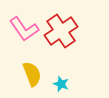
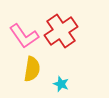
pink L-shape: moved 7 px down
yellow semicircle: moved 5 px up; rotated 30 degrees clockwise
